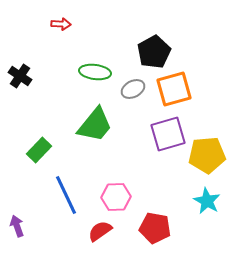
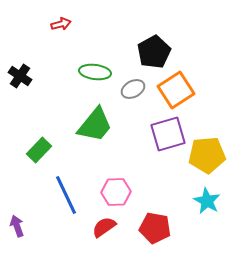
red arrow: rotated 18 degrees counterclockwise
orange square: moved 2 px right, 1 px down; rotated 18 degrees counterclockwise
pink hexagon: moved 5 px up
red semicircle: moved 4 px right, 4 px up
